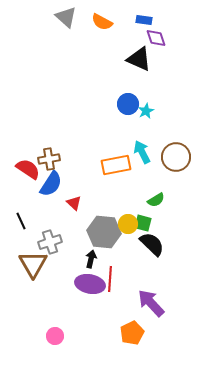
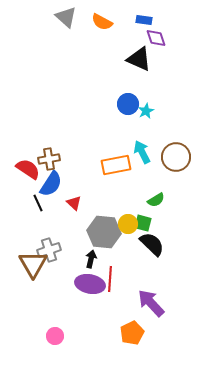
black line: moved 17 px right, 18 px up
gray cross: moved 1 px left, 8 px down
